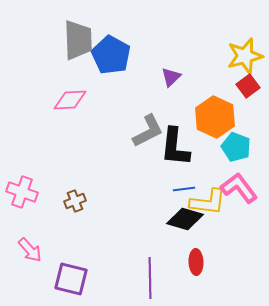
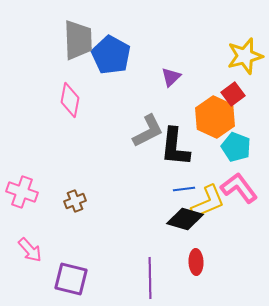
red square: moved 15 px left, 8 px down
pink diamond: rotated 76 degrees counterclockwise
yellow L-shape: rotated 30 degrees counterclockwise
